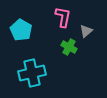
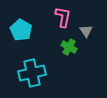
gray triangle: rotated 24 degrees counterclockwise
